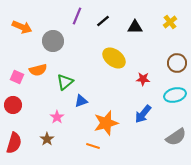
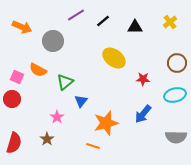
purple line: moved 1 px left, 1 px up; rotated 36 degrees clockwise
orange semicircle: rotated 42 degrees clockwise
blue triangle: rotated 32 degrees counterclockwise
red circle: moved 1 px left, 6 px up
gray semicircle: rotated 35 degrees clockwise
